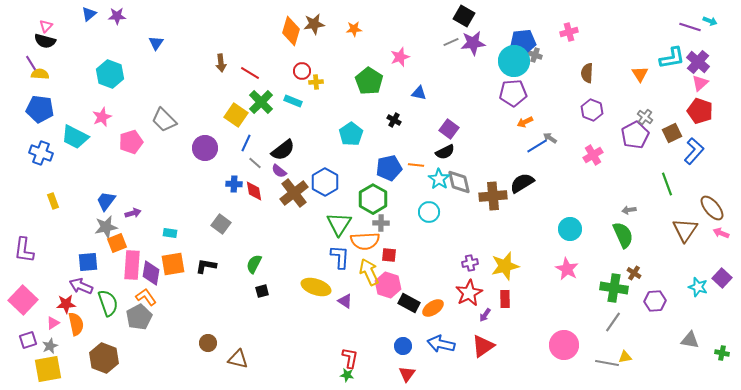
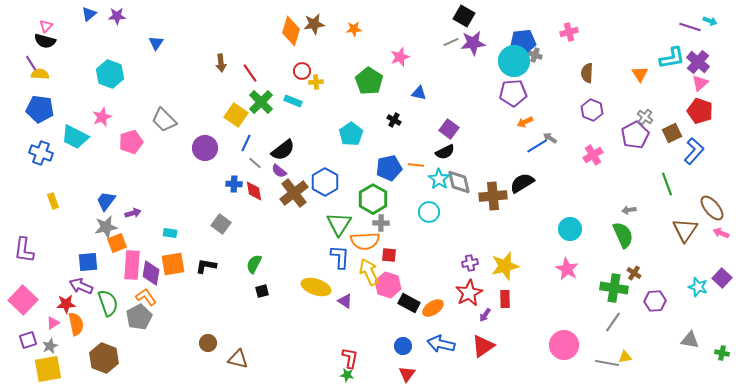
red line at (250, 73): rotated 24 degrees clockwise
